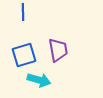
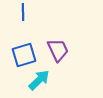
purple trapezoid: rotated 15 degrees counterclockwise
cyan arrow: rotated 60 degrees counterclockwise
